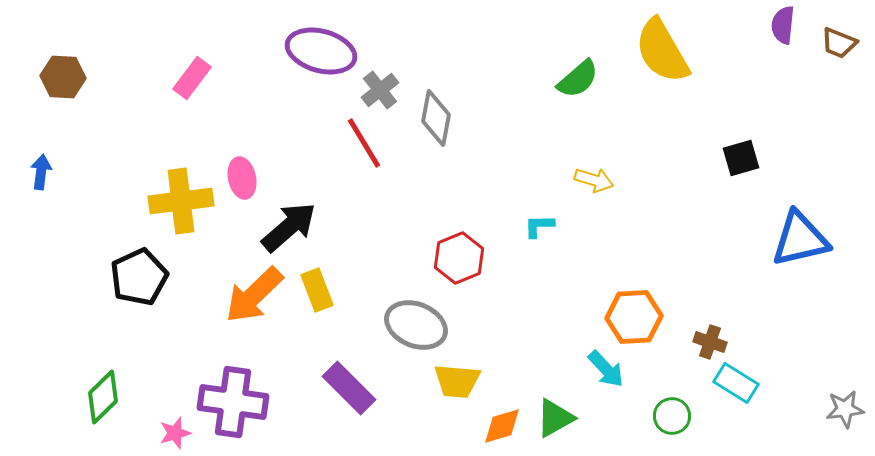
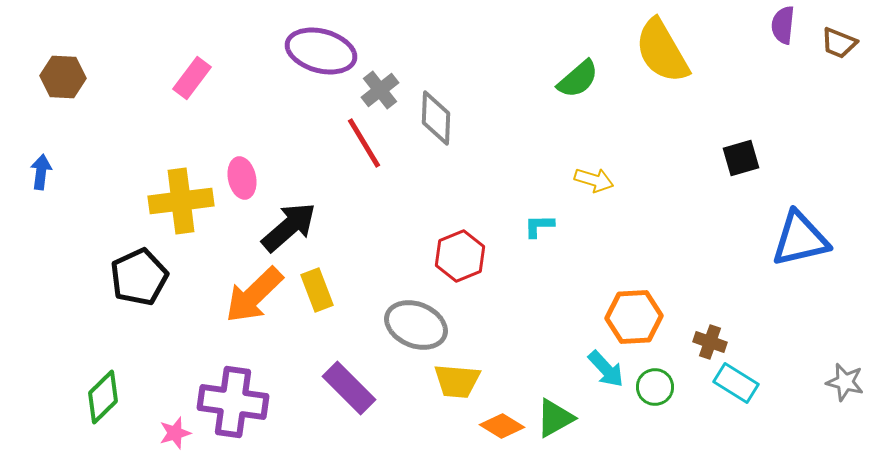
gray diamond: rotated 8 degrees counterclockwise
red hexagon: moved 1 px right, 2 px up
gray star: moved 27 px up; rotated 21 degrees clockwise
green circle: moved 17 px left, 29 px up
orange diamond: rotated 48 degrees clockwise
